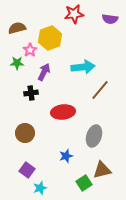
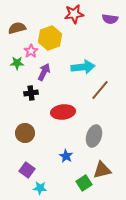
pink star: moved 1 px right, 1 px down
blue star: rotated 24 degrees counterclockwise
cyan star: rotated 24 degrees clockwise
